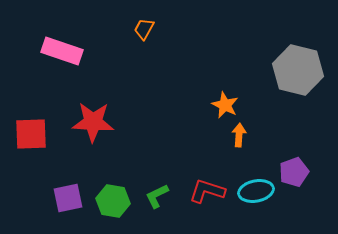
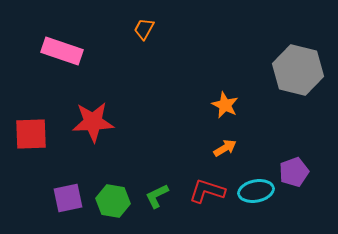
red star: rotated 6 degrees counterclockwise
orange arrow: moved 14 px left, 13 px down; rotated 55 degrees clockwise
